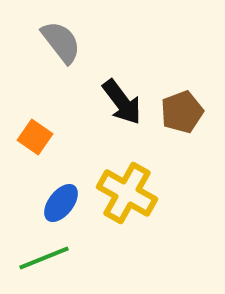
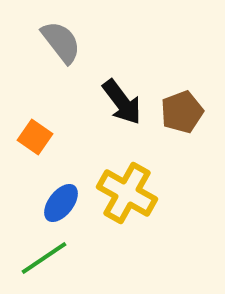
green line: rotated 12 degrees counterclockwise
